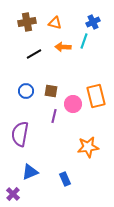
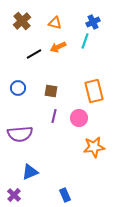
brown cross: moved 5 px left, 1 px up; rotated 30 degrees counterclockwise
cyan line: moved 1 px right
orange arrow: moved 5 px left; rotated 28 degrees counterclockwise
blue circle: moved 8 px left, 3 px up
orange rectangle: moved 2 px left, 5 px up
pink circle: moved 6 px right, 14 px down
purple semicircle: rotated 105 degrees counterclockwise
orange star: moved 6 px right
blue rectangle: moved 16 px down
purple cross: moved 1 px right, 1 px down
